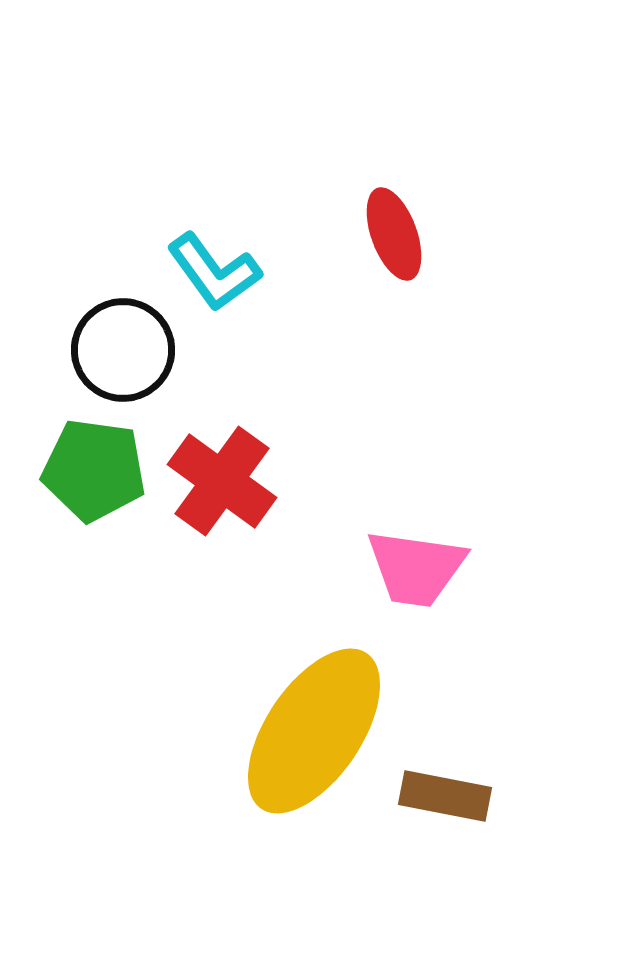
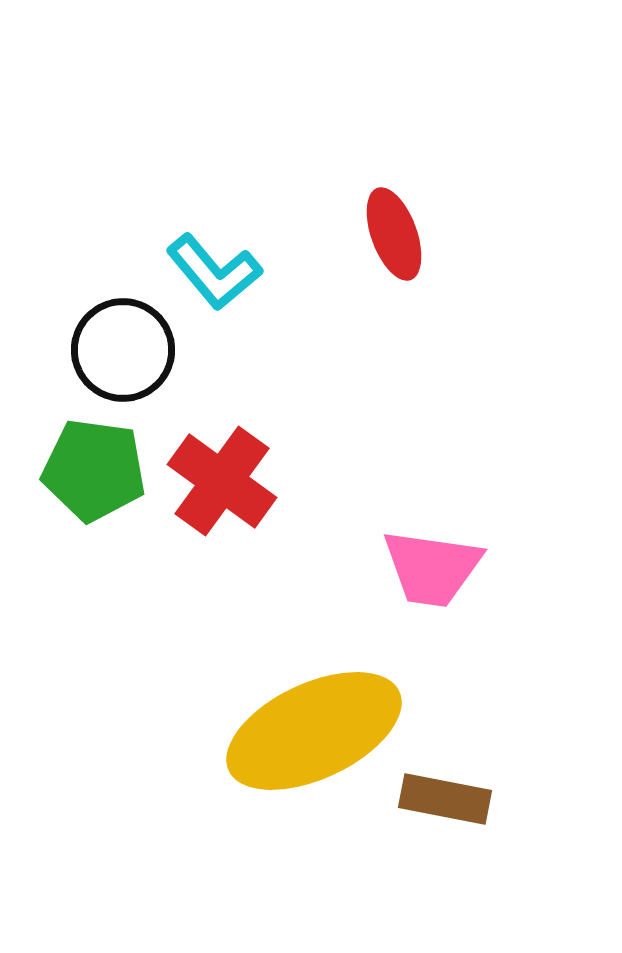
cyan L-shape: rotated 4 degrees counterclockwise
pink trapezoid: moved 16 px right
yellow ellipse: rotated 31 degrees clockwise
brown rectangle: moved 3 px down
